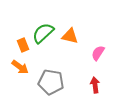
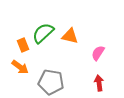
red arrow: moved 4 px right, 2 px up
